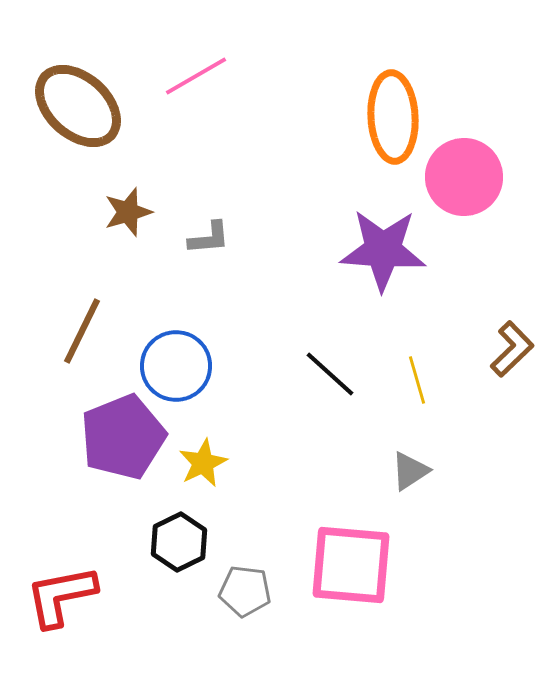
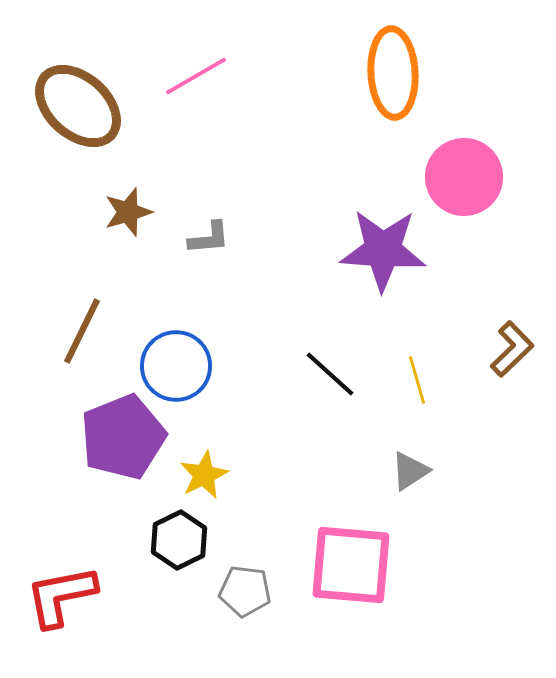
orange ellipse: moved 44 px up
yellow star: moved 1 px right, 12 px down
black hexagon: moved 2 px up
